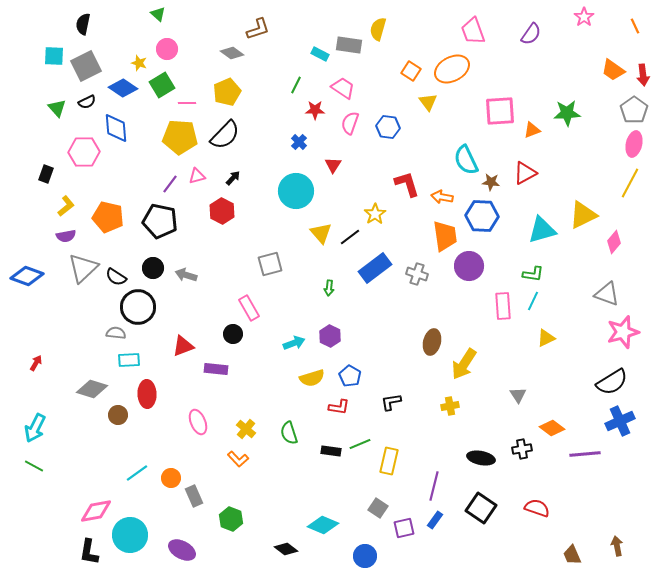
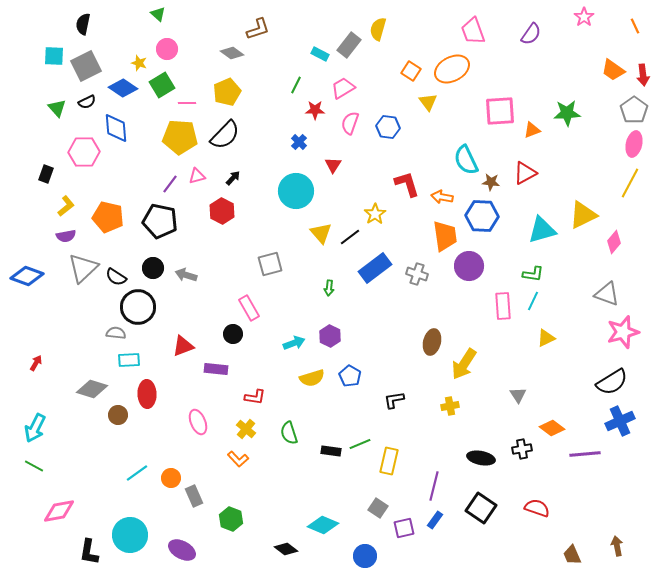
gray rectangle at (349, 45): rotated 60 degrees counterclockwise
pink trapezoid at (343, 88): rotated 65 degrees counterclockwise
black L-shape at (391, 402): moved 3 px right, 2 px up
red L-shape at (339, 407): moved 84 px left, 10 px up
pink diamond at (96, 511): moved 37 px left
